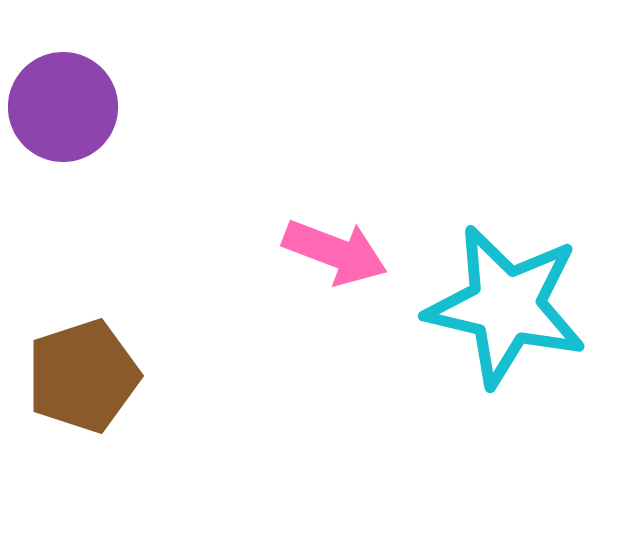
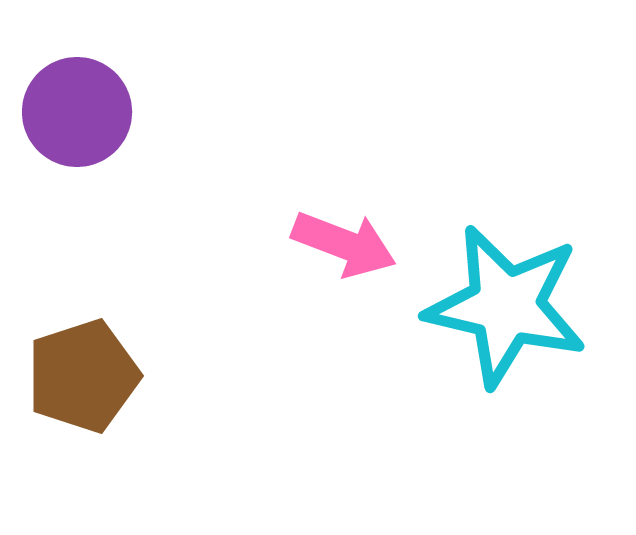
purple circle: moved 14 px right, 5 px down
pink arrow: moved 9 px right, 8 px up
